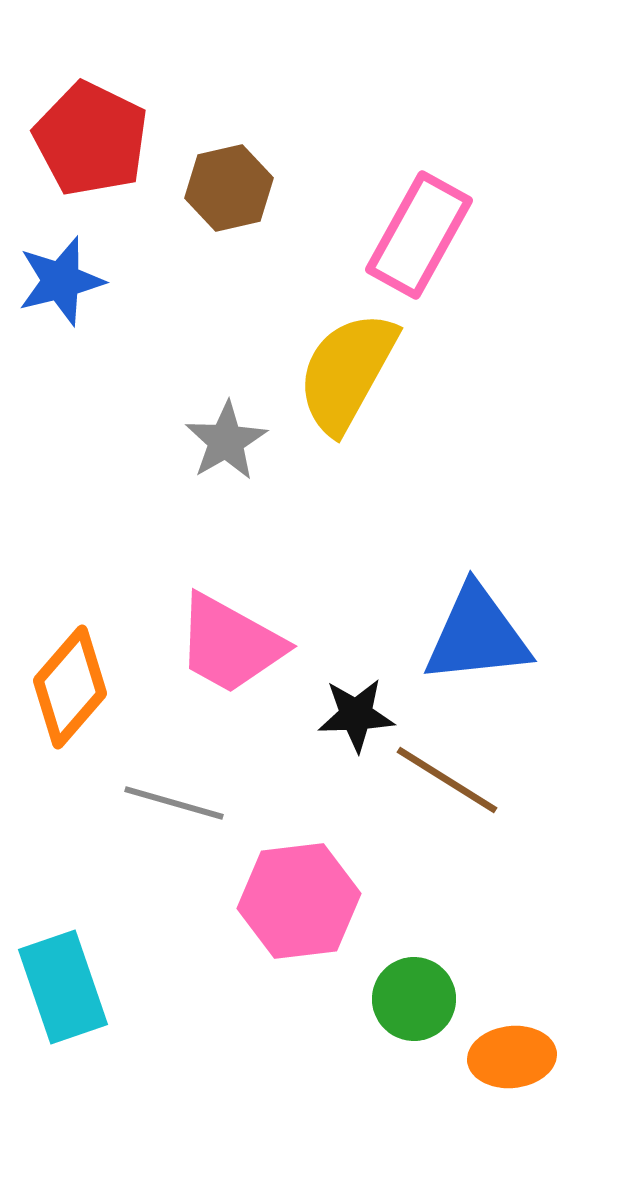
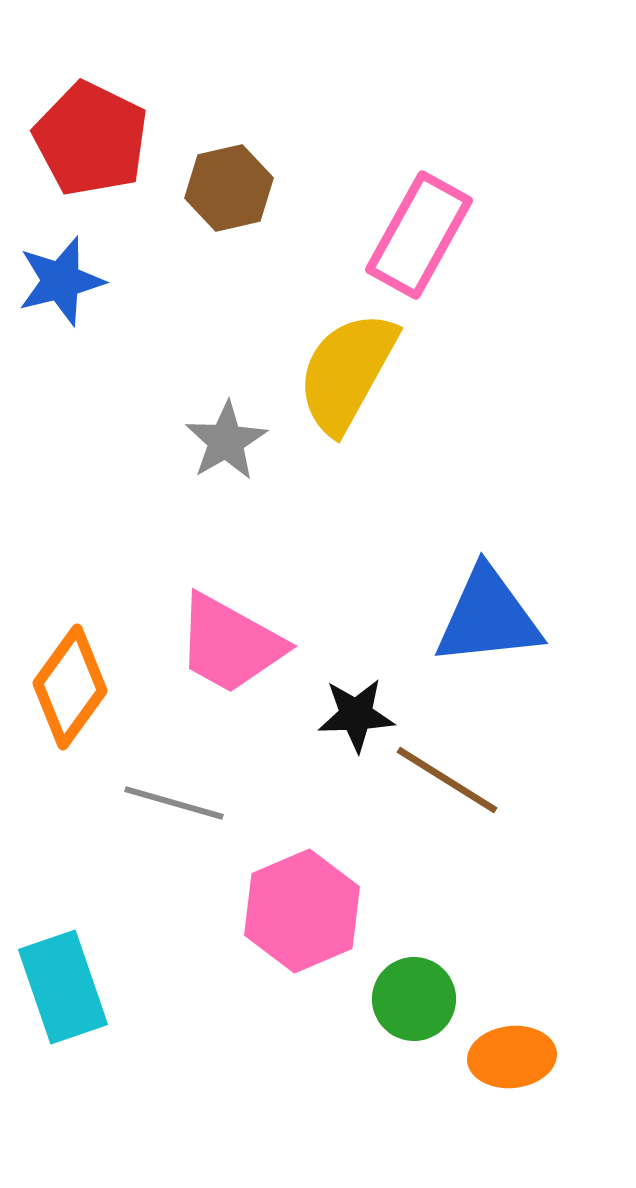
blue triangle: moved 11 px right, 18 px up
orange diamond: rotated 5 degrees counterclockwise
pink hexagon: moved 3 px right, 10 px down; rotated 16 degrees counterclockwise
